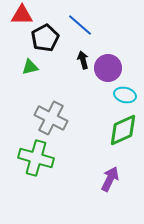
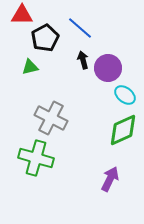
blue line: moved 3 px down
cyan ellipse: rotated 25 degrees clockwise
